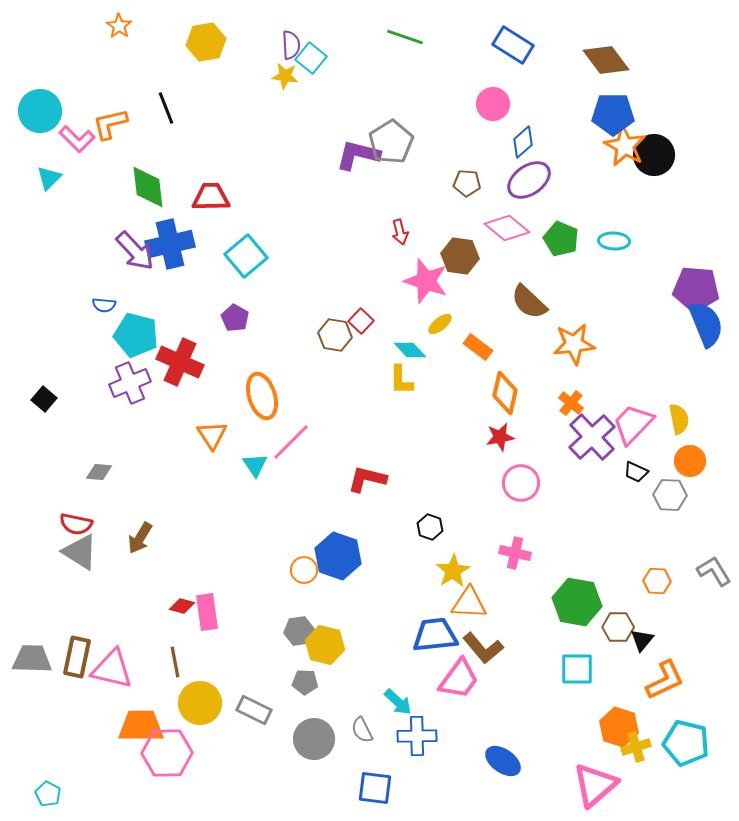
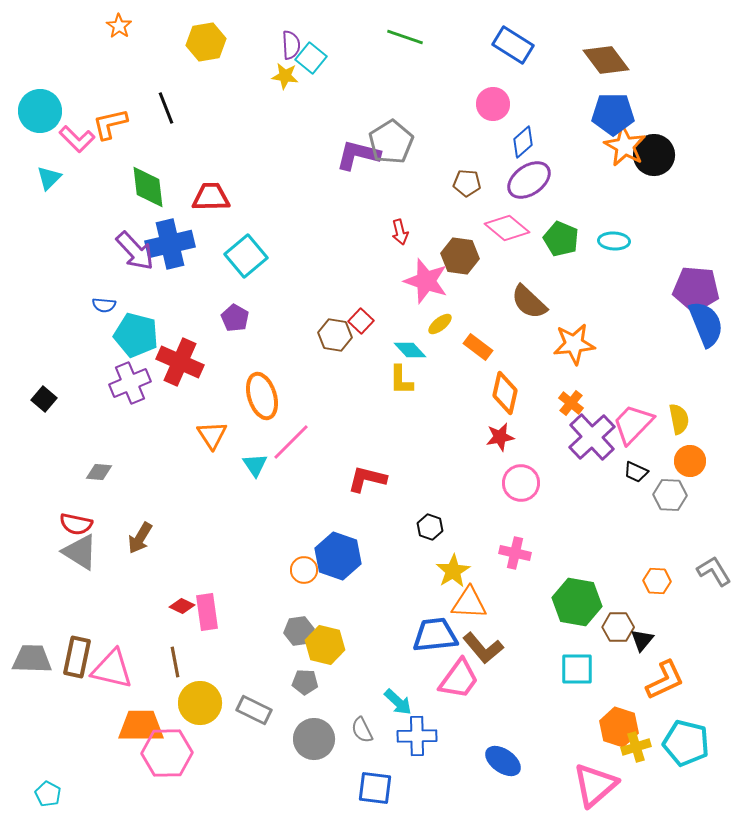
red diamond at (182, 606): rotated 10 degrees clockwise
